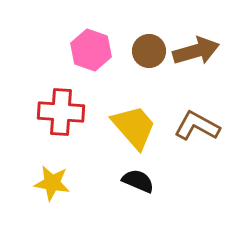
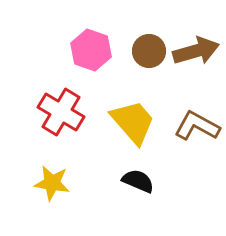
red cross: rotated 27 degrees clockwise
yellow trapezoid: moved 1 px left, 5 px up
